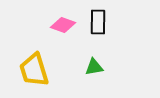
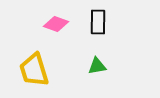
pink diamond: moved 7 px left, 1 px up
green triangle: moved 3 px right, 1 px up
